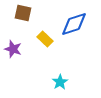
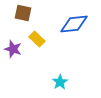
blue diamond: rotated 12 degrees clockwise
yellow rectangle: moved 8 px left
